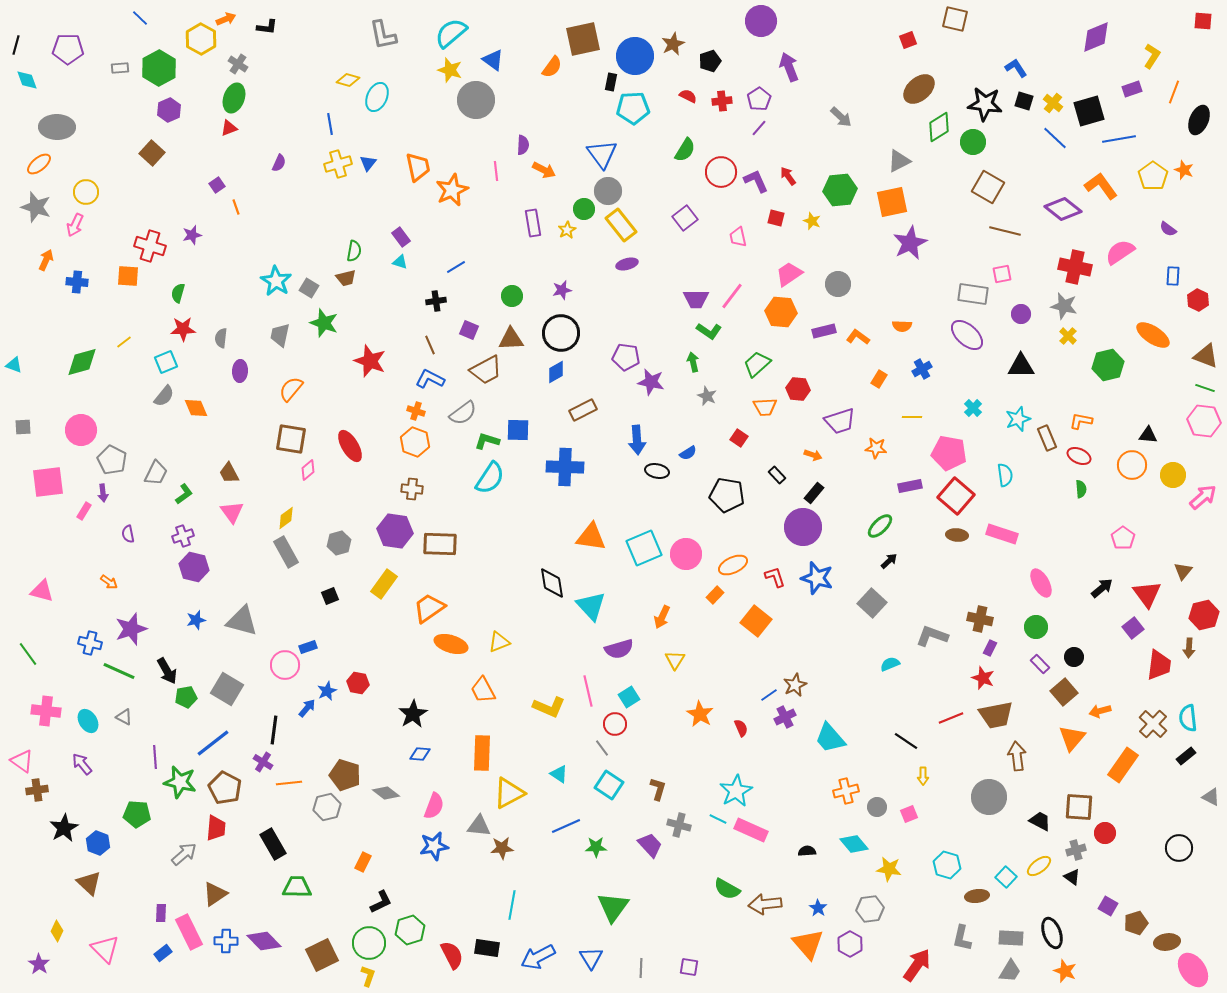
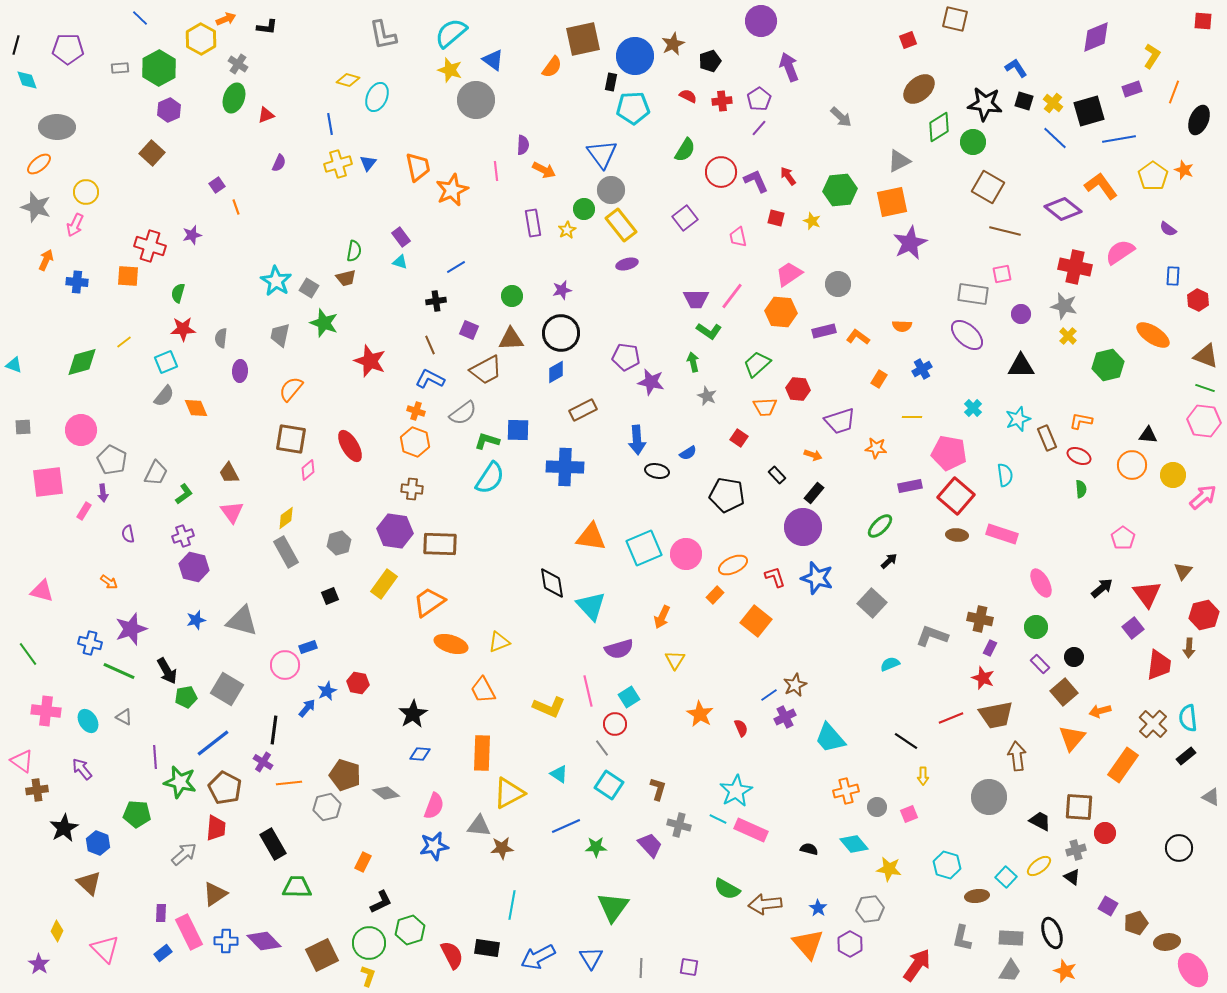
red triangle at (229, 128): moved 37 px right, 13 px up
gray circle at (608, 191): moved 3 px right, 1 px up
orange trapezoid at (429, 608): moved 6 px up
purple arrow at (82, 764): moved 5 px down
black semicircle at (807, 851): moved 2 px right, 2 px up; rotated 18 degrees clockwise
